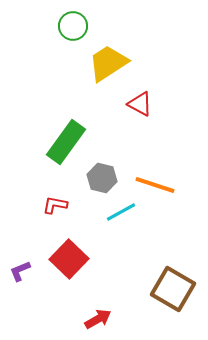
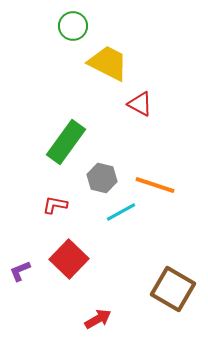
yellow trapezoid: rotated 60 degrees clockwise
